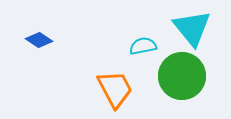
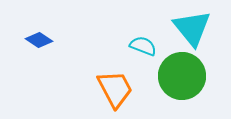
cyan semicircle: rotated 32 degrees clockwise
